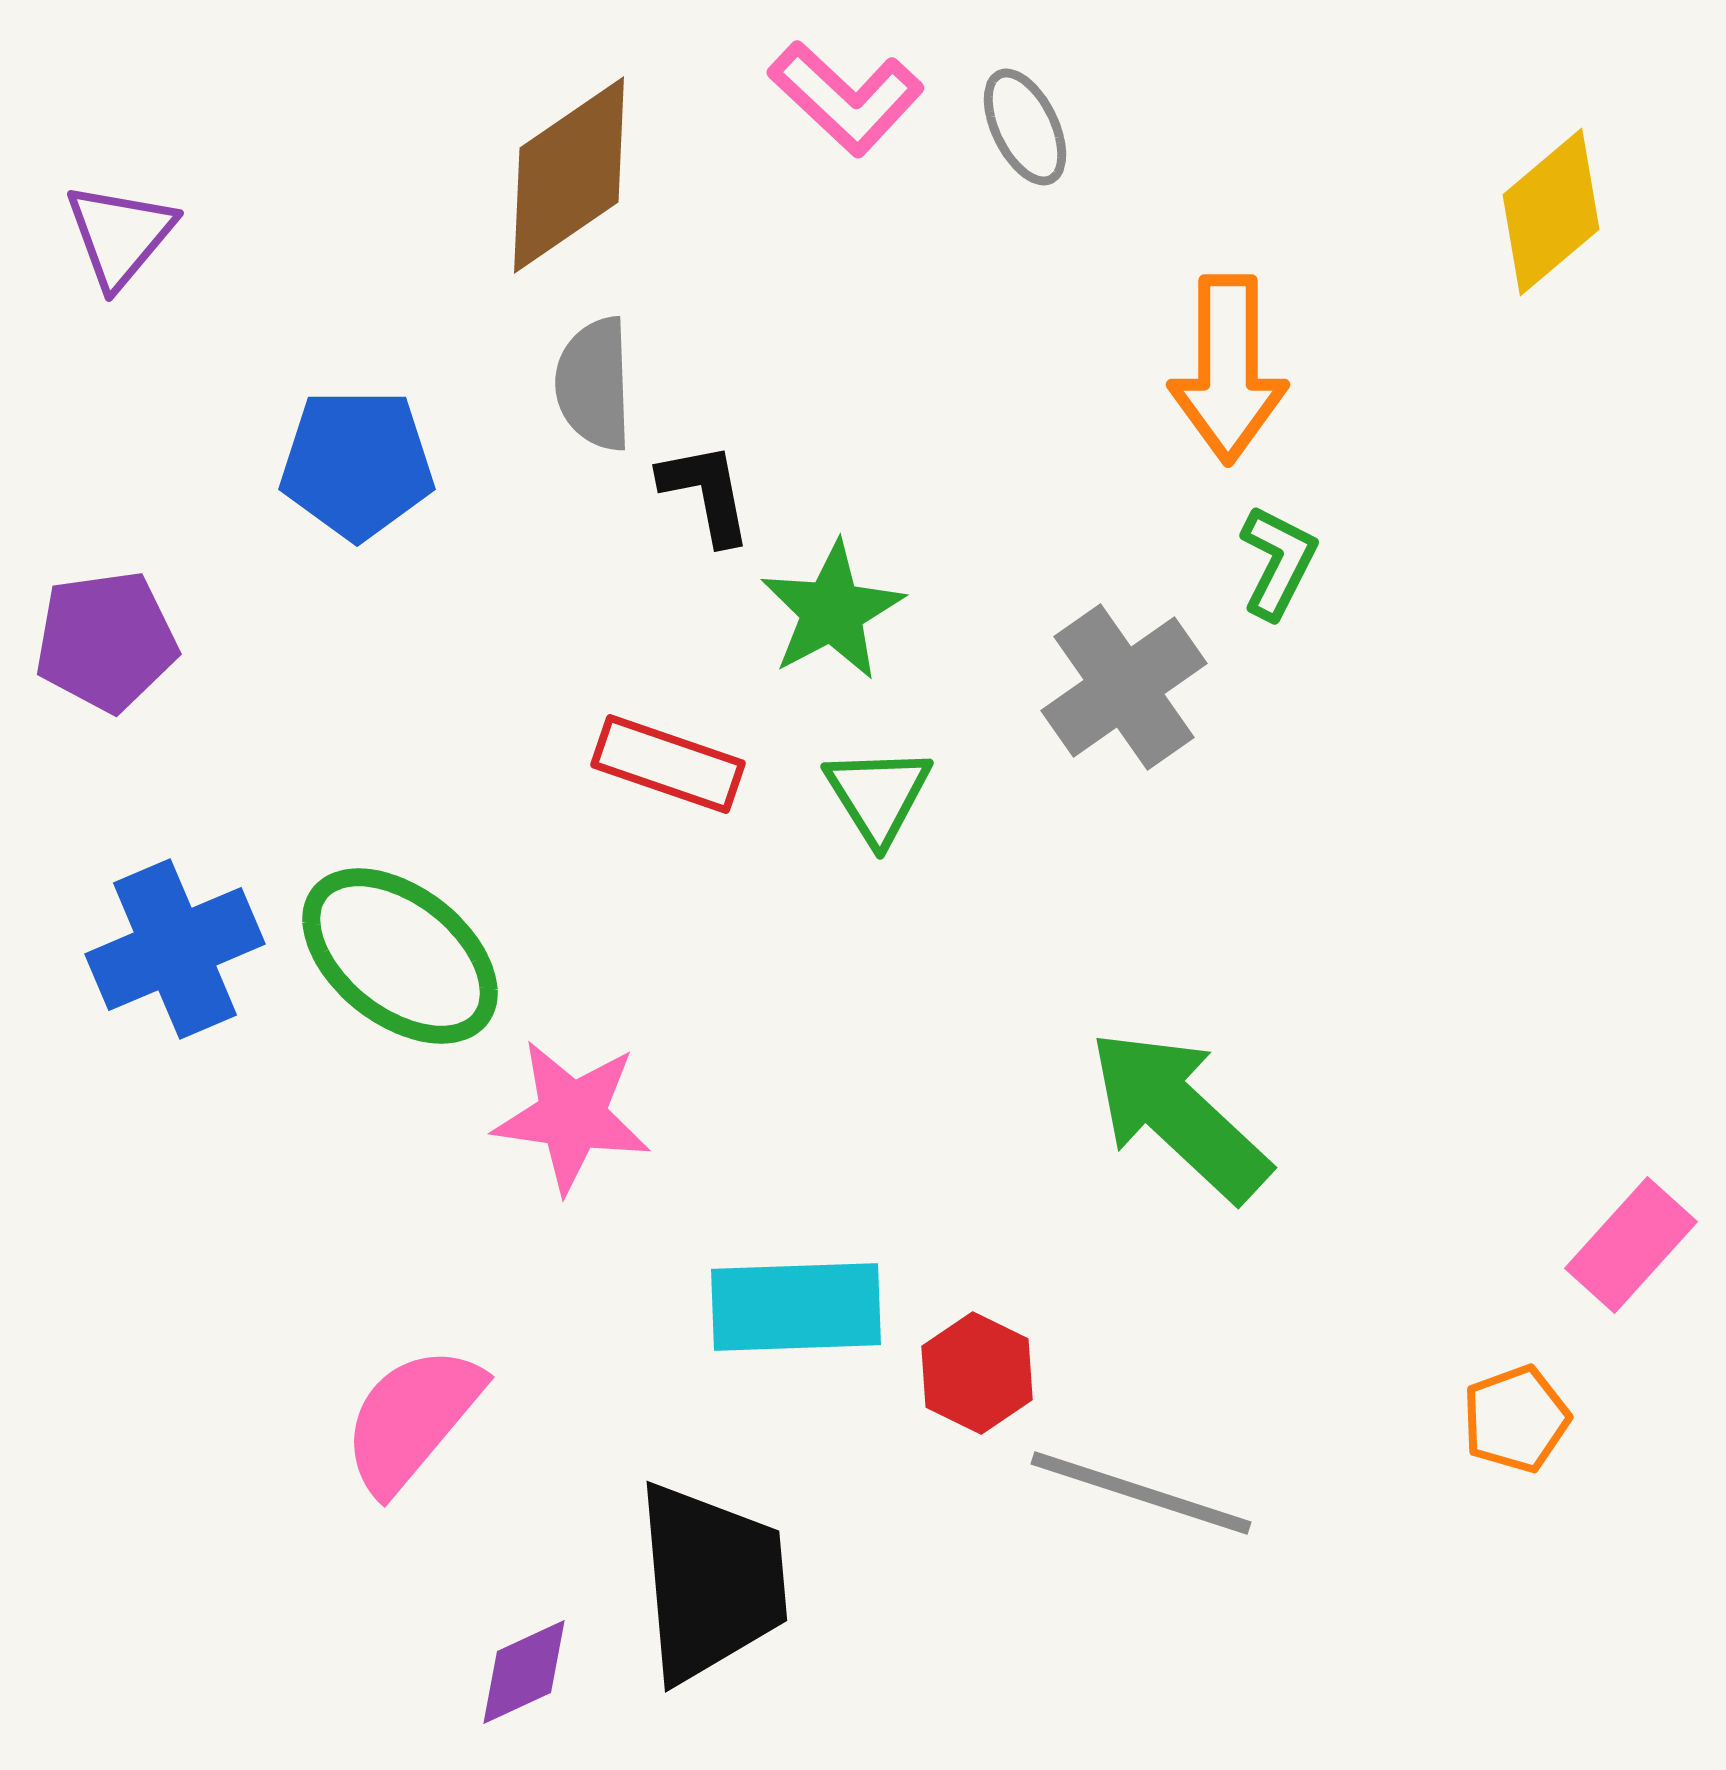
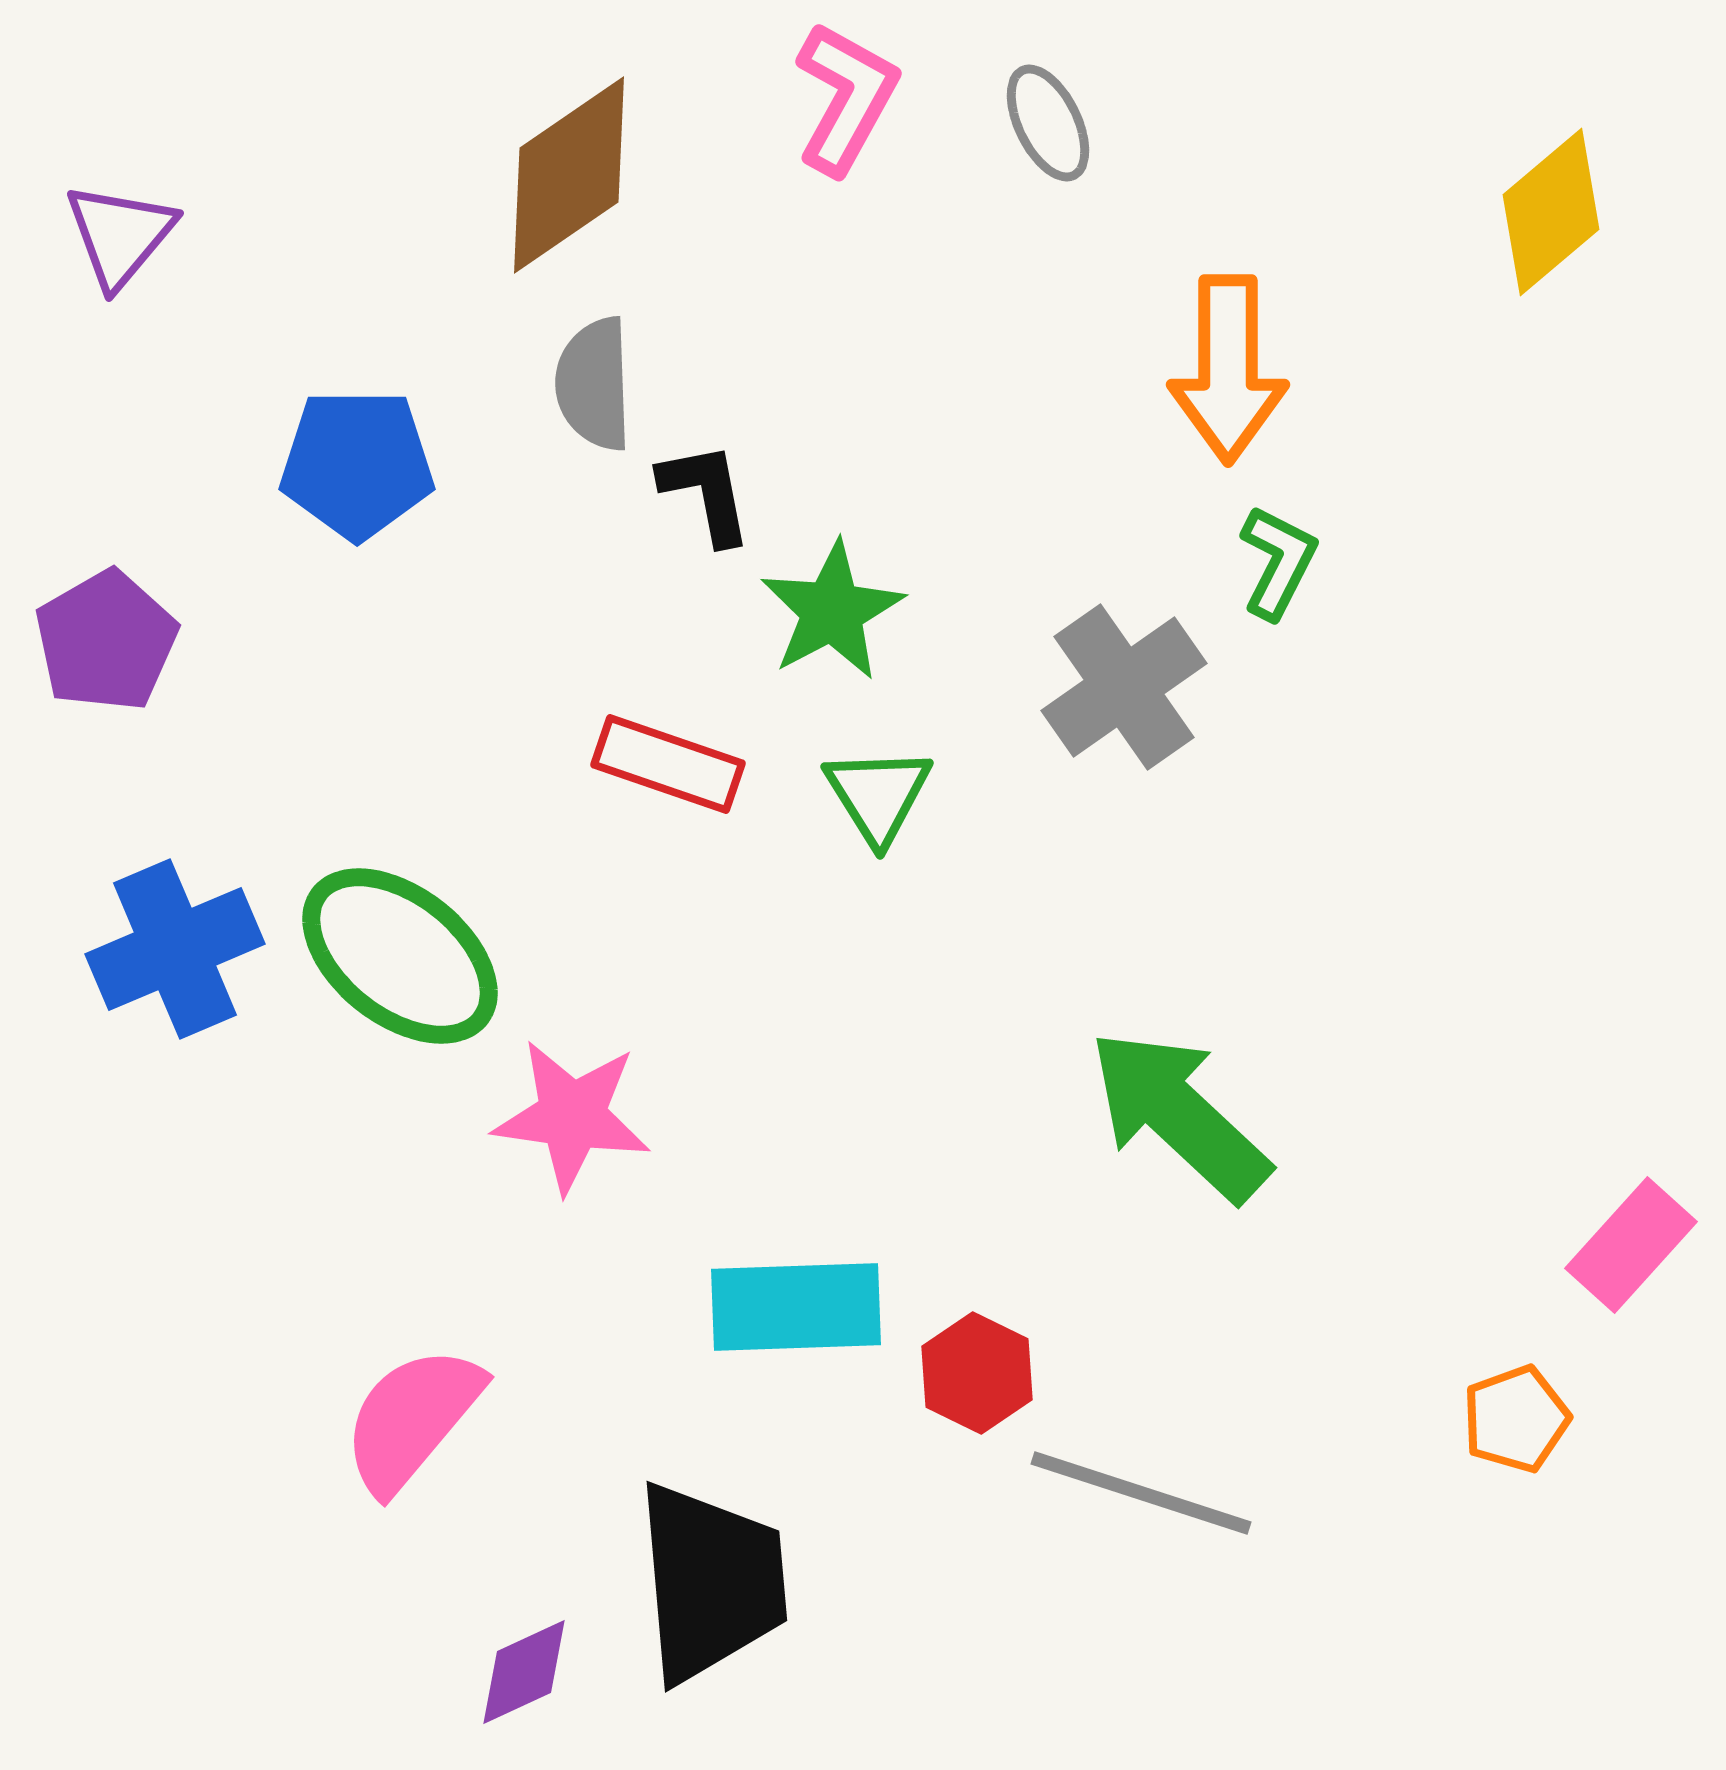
pink L-shape: rotated 104 degrees counterclockwise
gray ellipse: moved 23 px right, 4 px up
purple pentagon: rotated 22 degrees counterclockwise
